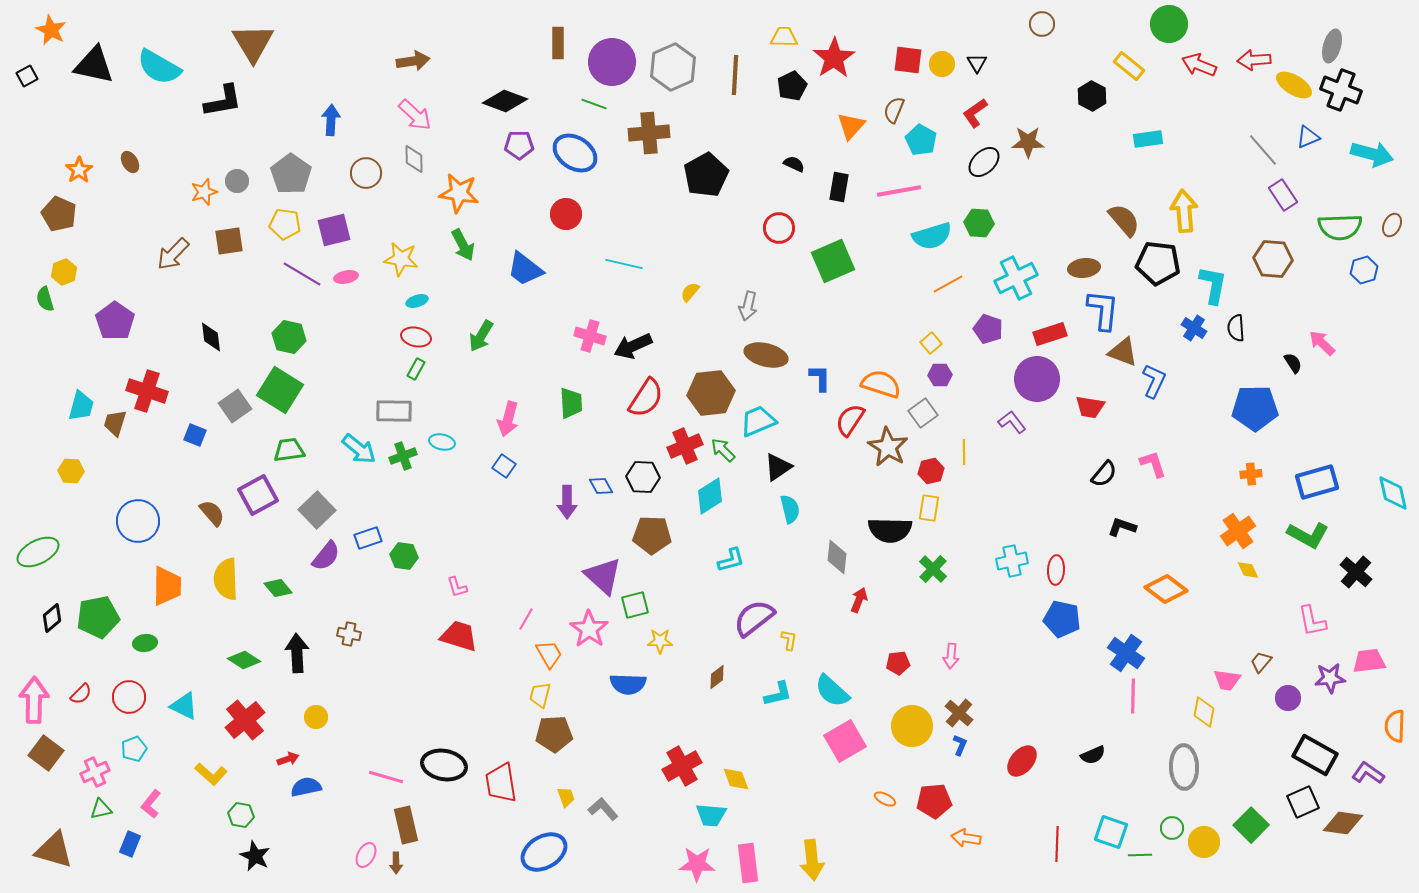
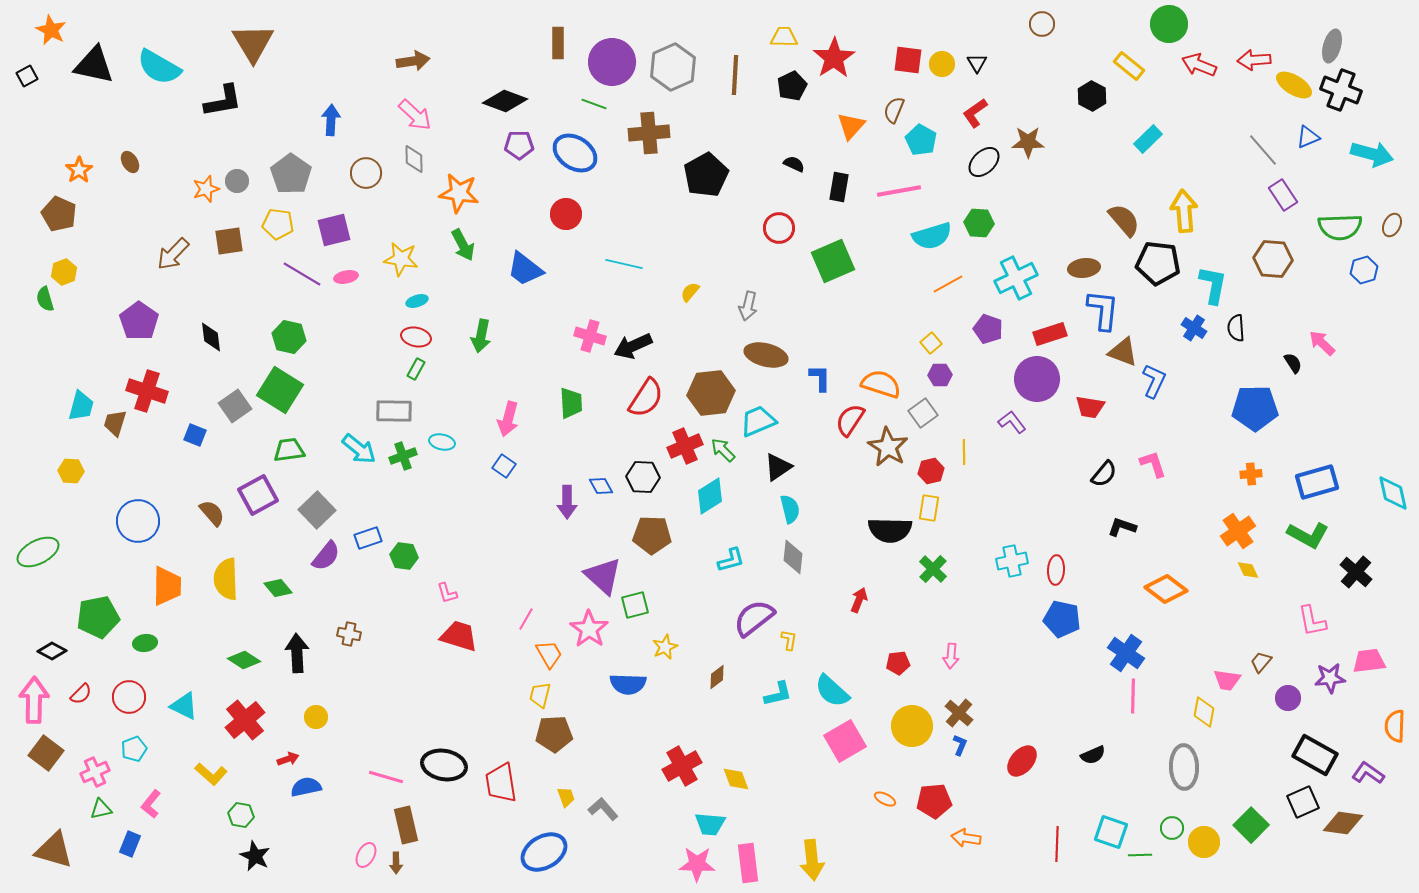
cyan rectangle at (1148, 139): rotated 36 degrees counterclockwise
orange star at (204, 192): moved 2 px right, 3 px up
yellow pentagon at (285, 224): moved 7 px left
purple pentagon at (115, 321): moved 24 px right
green arrow at (481, 336): rotated 20 degrees counterclockwise
gray diamond at (837, 557): moved 44 px left
pink L-shape at (457, 587): moved 10 px left, 6 px down
black diamond at (52, 618): moved 33 px down; rotated 68 degrees clockwise
yellow star at (660, 641): moved 5 px right, 6 px down; rotated 25 degrees counterclockwise
cyan trapezoid at (711, 815): moved 1 px left, 9 px down
